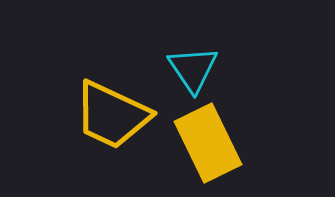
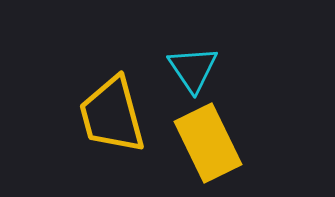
yellow trapezoid: rotated 50 degrees clockwise
